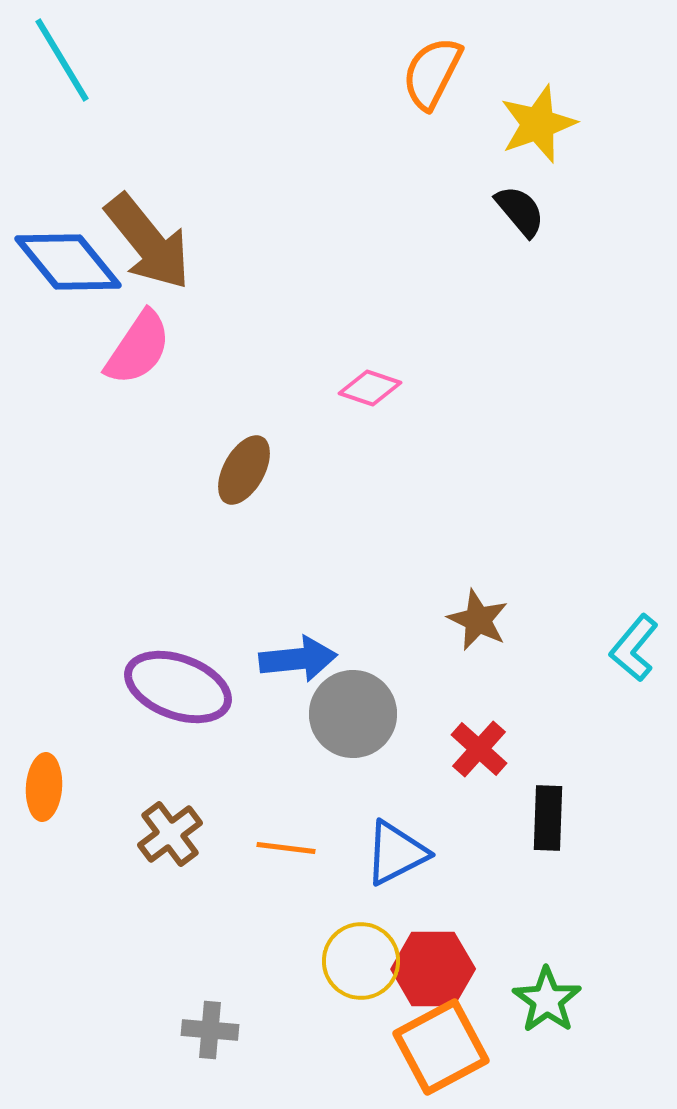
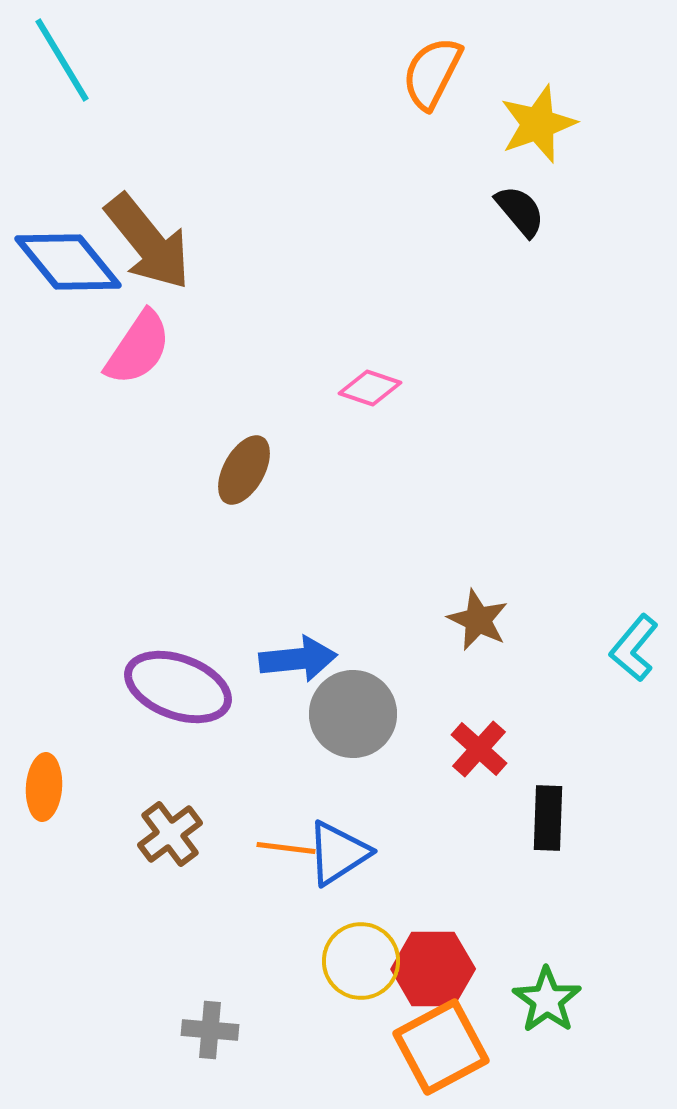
blue triangle: moved 58 px left; rotated 6 degrees counterclockwise
